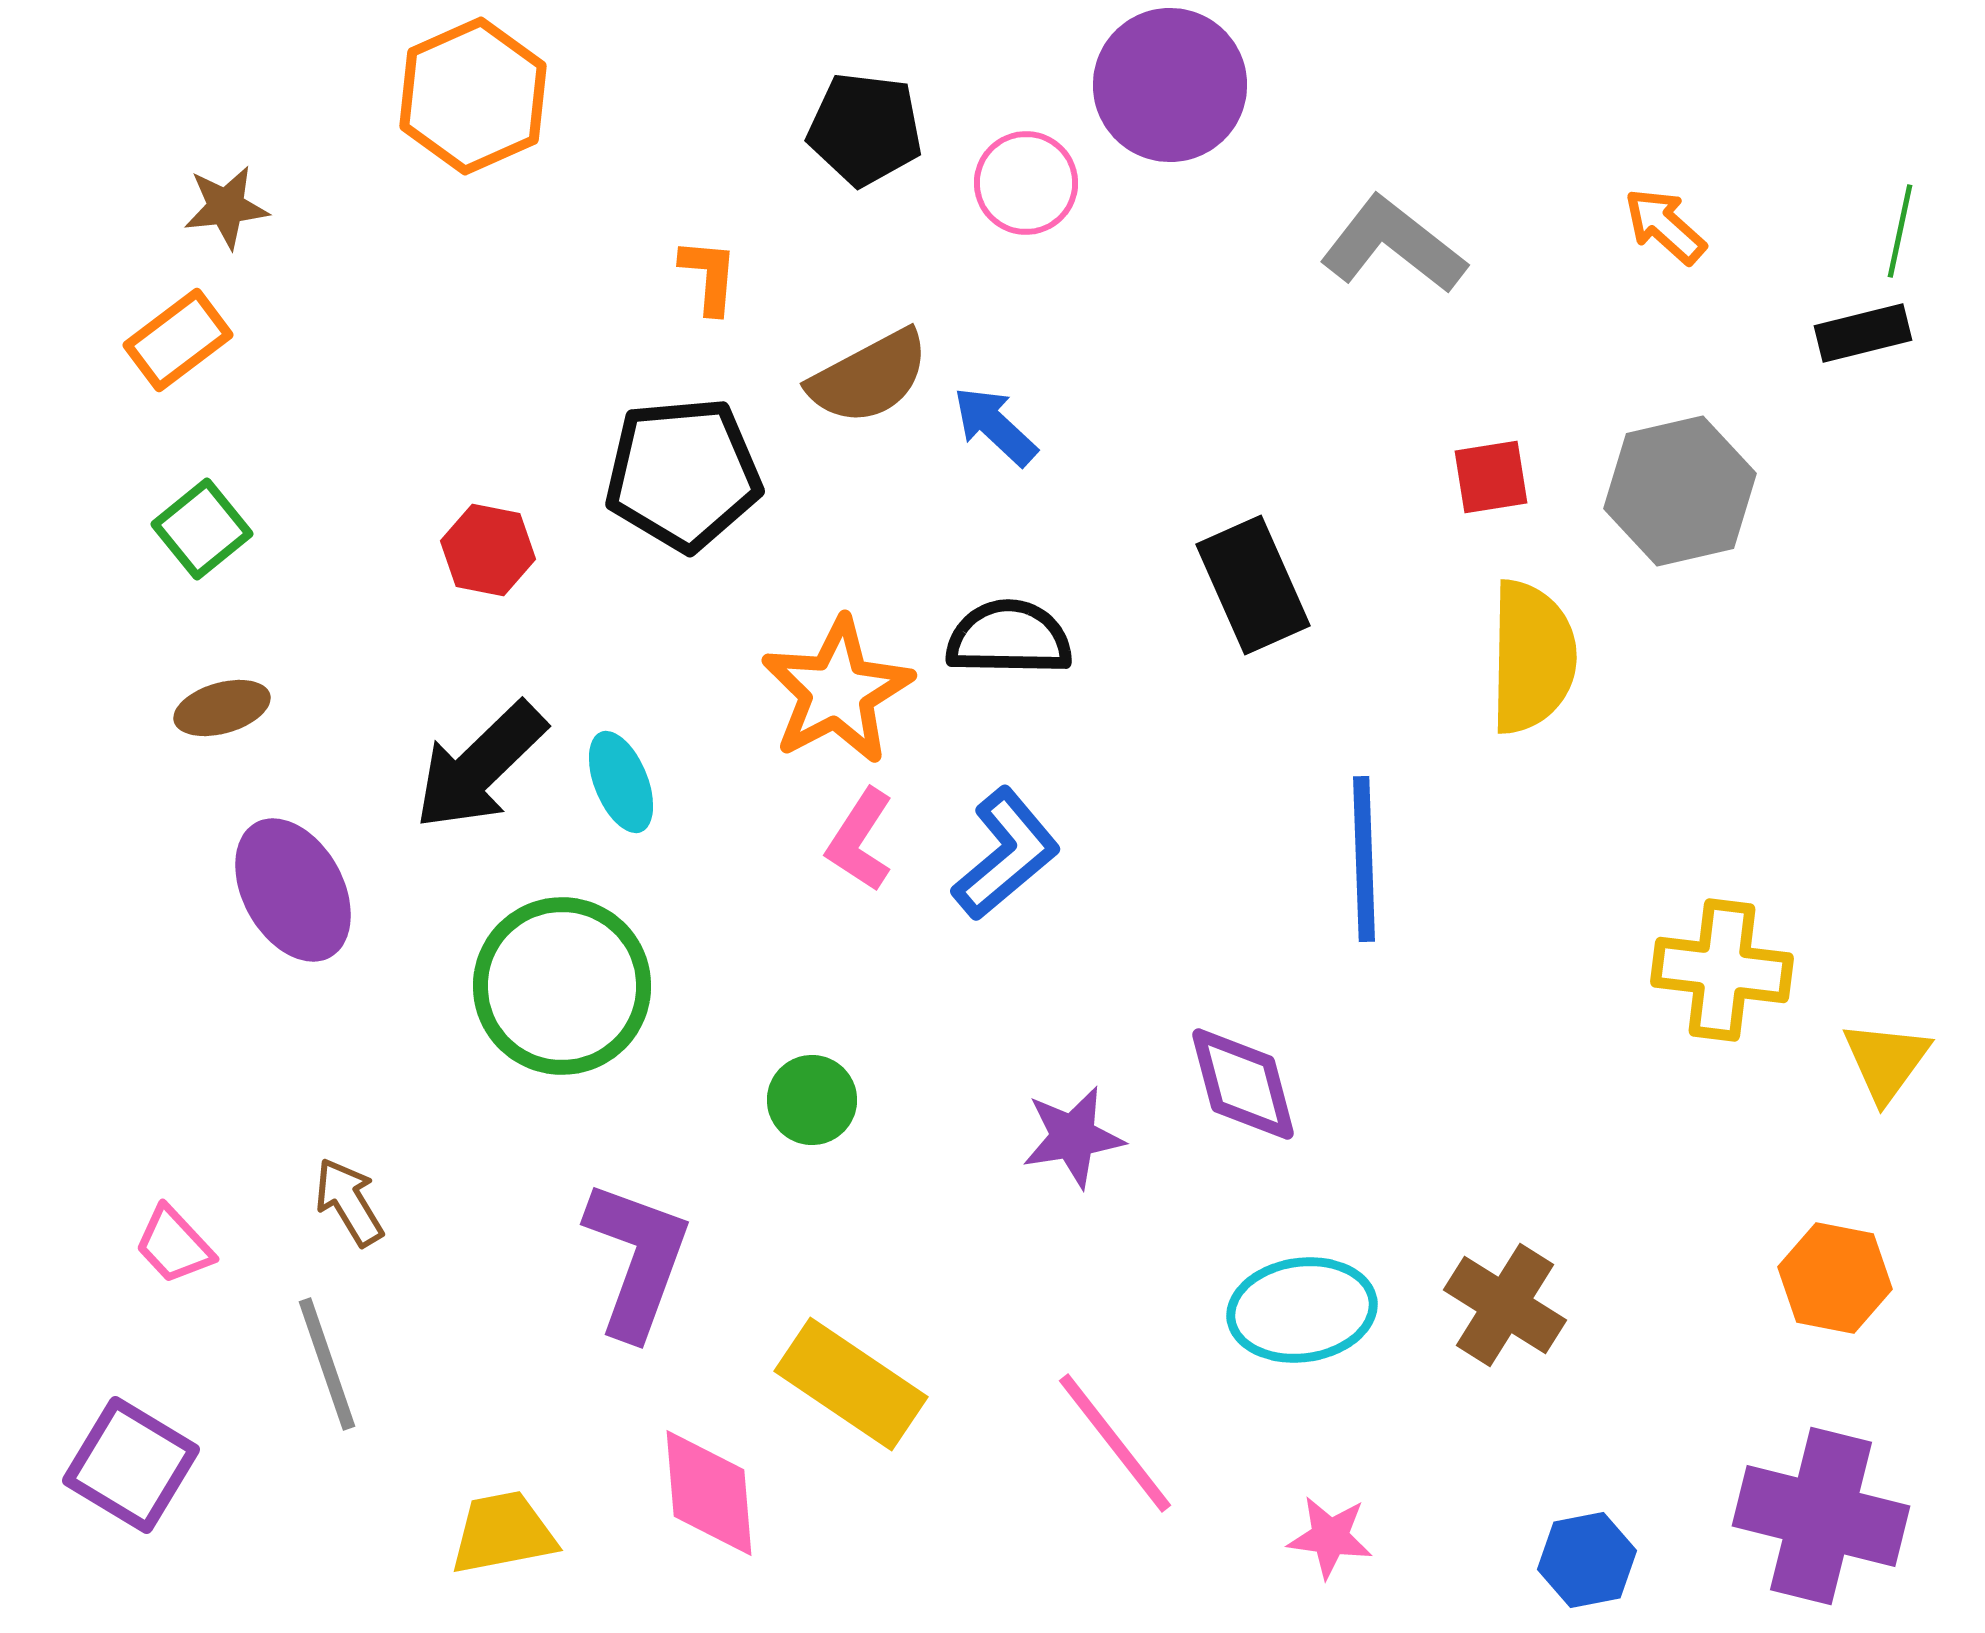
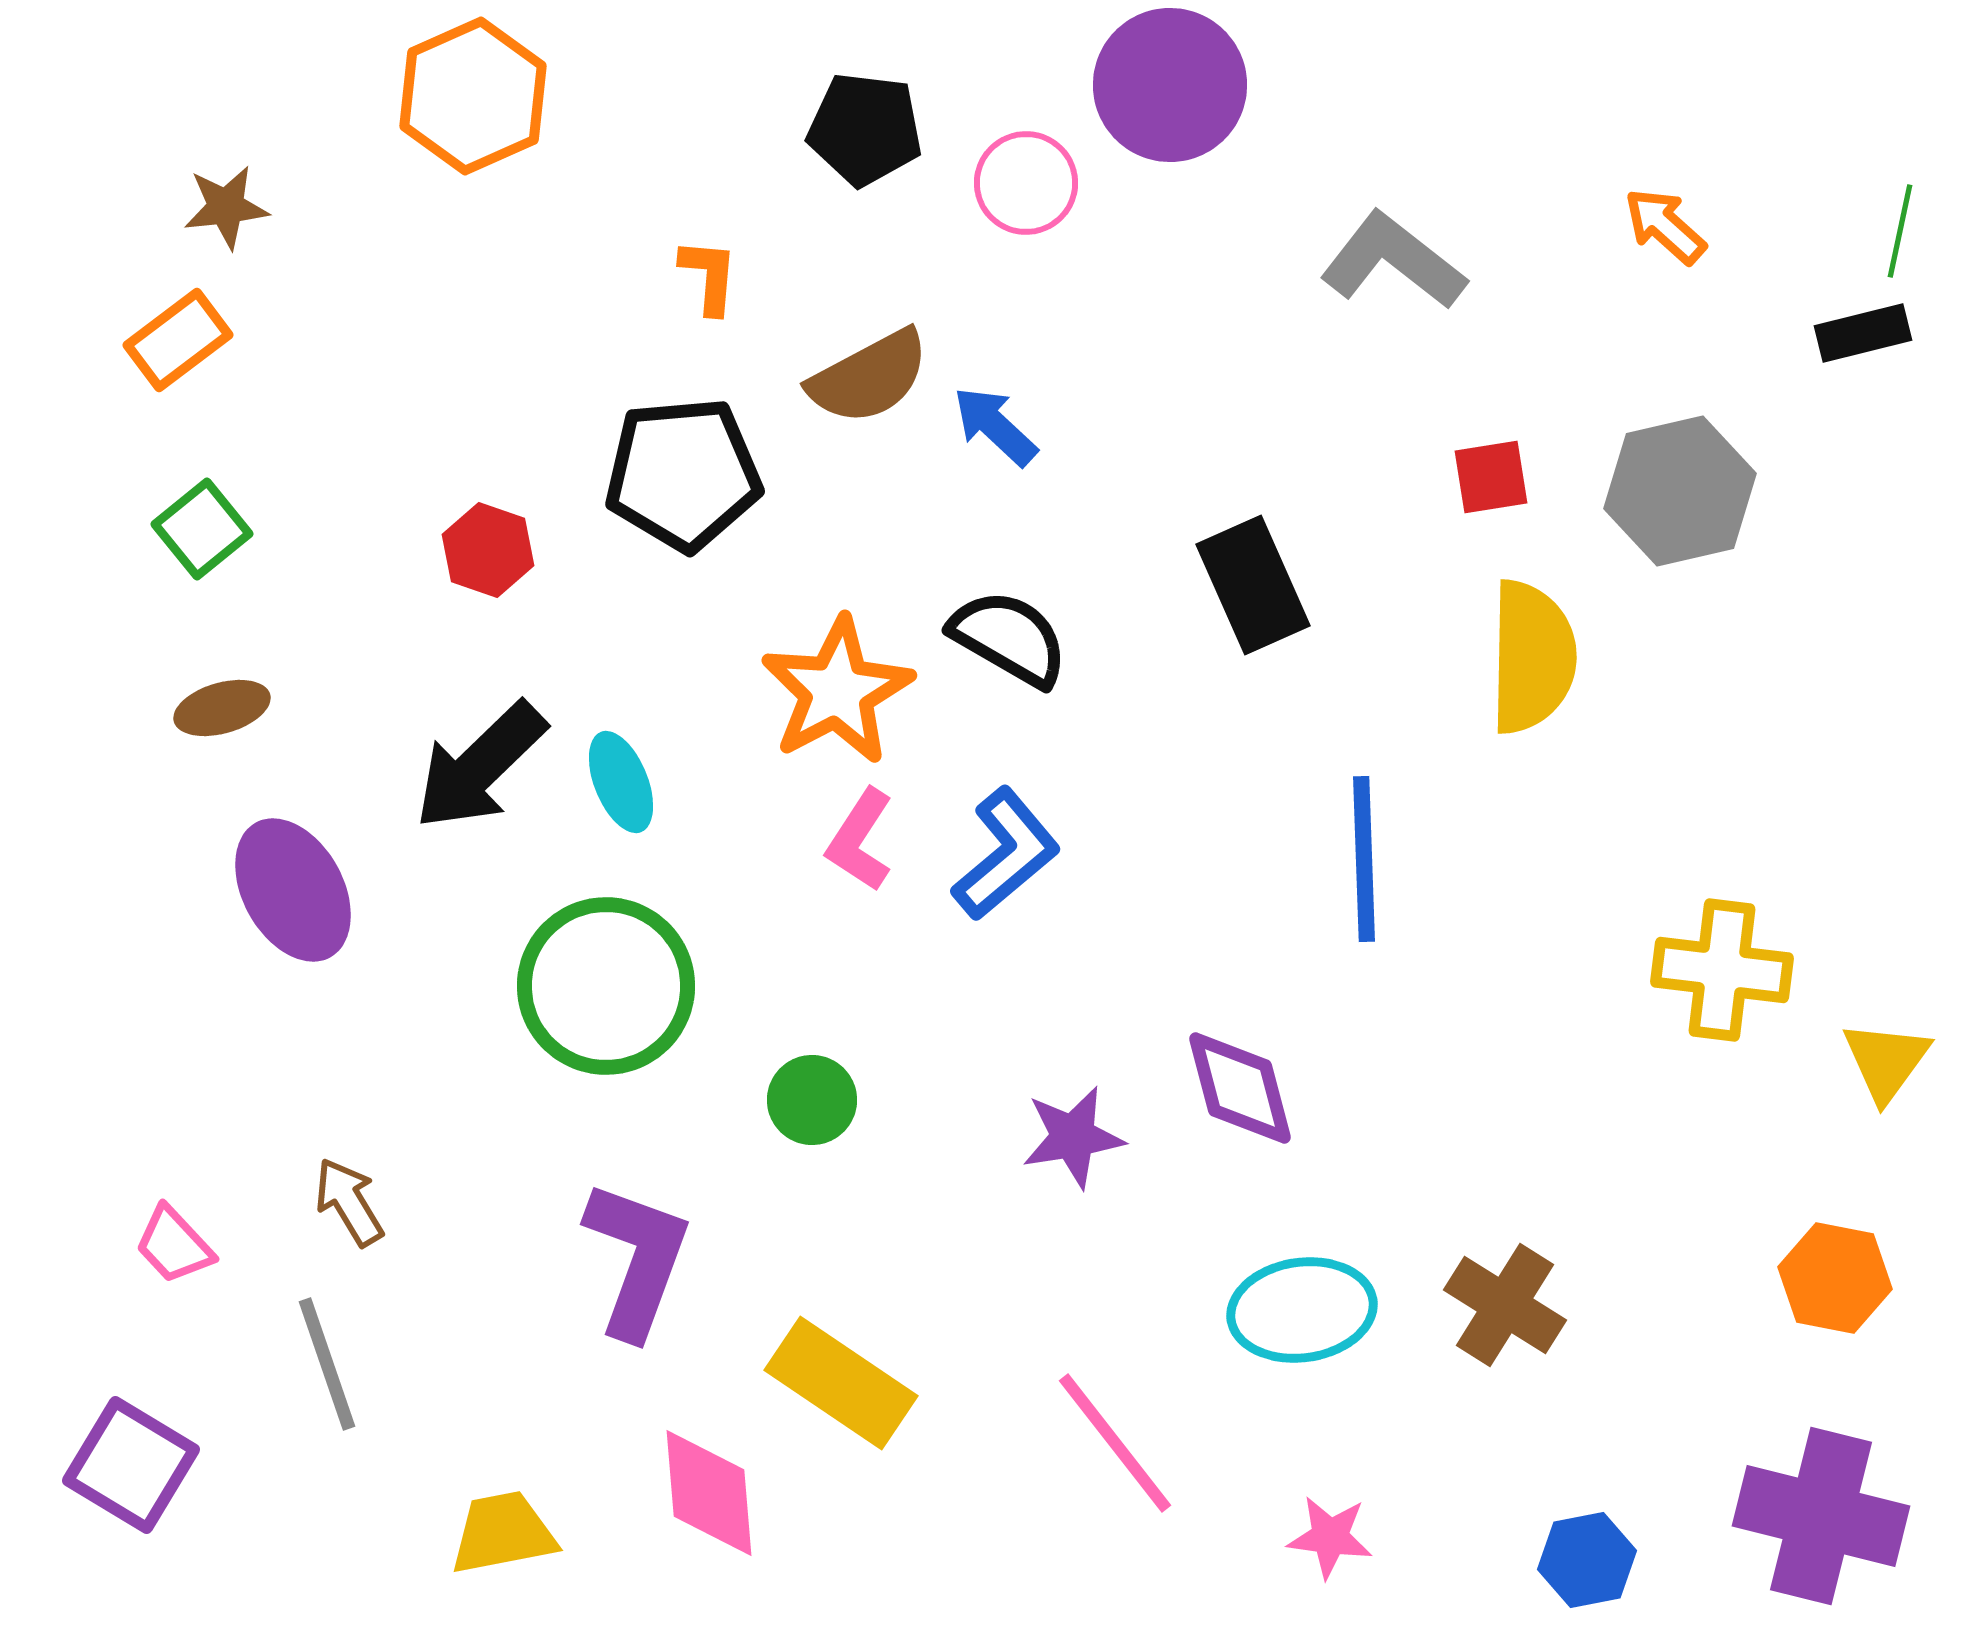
gray L-shape at (1393, 245): moved 16 px down
red hexagon at (488, 550): rotated 8 degrees clockwise
black semicircle at (1009, 638): rotated 29 degrees clockwise
green circle at (562, 986): moved 44 px right
purple diamond at (1243, 1084): moved 3 px left, 4 px down
yellow rectangle at (851, 1384): moved 10 px left, 1 px up
